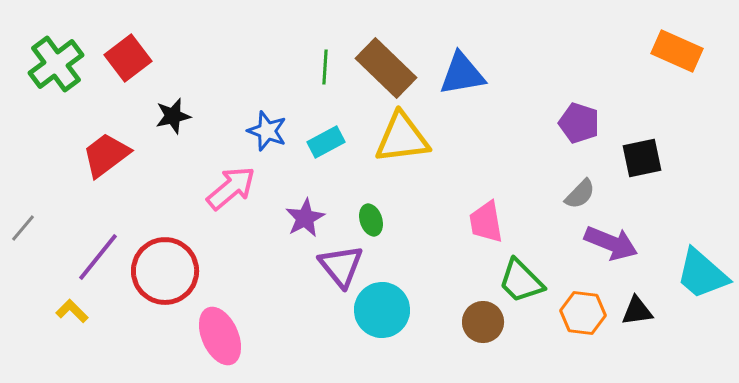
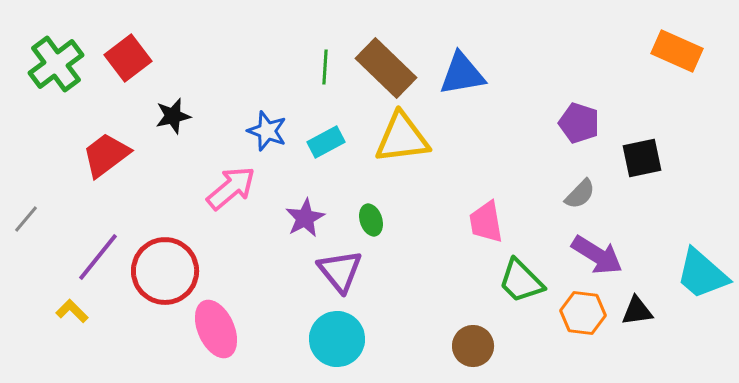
gray line: moved 3 px right, 9 px up
purple arrow: moved 14 px left, 12 px down; rotated 10 degrees clockwise
purple triangle: moved 1 px left, 5 px down
cyan circle: moved 45 px left, 29 px down
brown circle: moved 10 px left, 24 px down
pink ellipse: moved 4 px left, 7 px up
